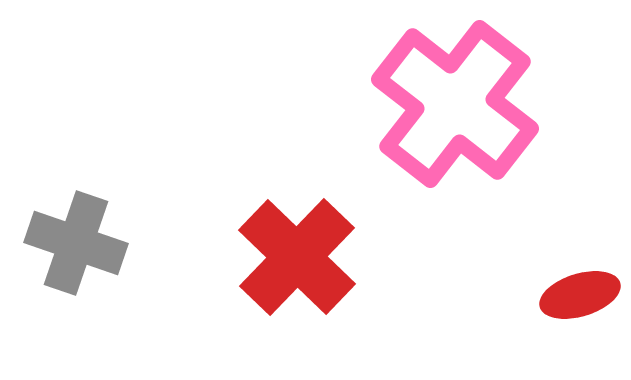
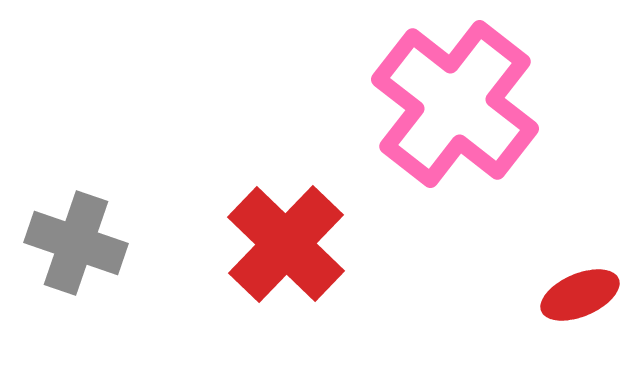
red cross: moved 11 px left, 13 px up
red ellipse: rotated 6 degrees counterclockwise
